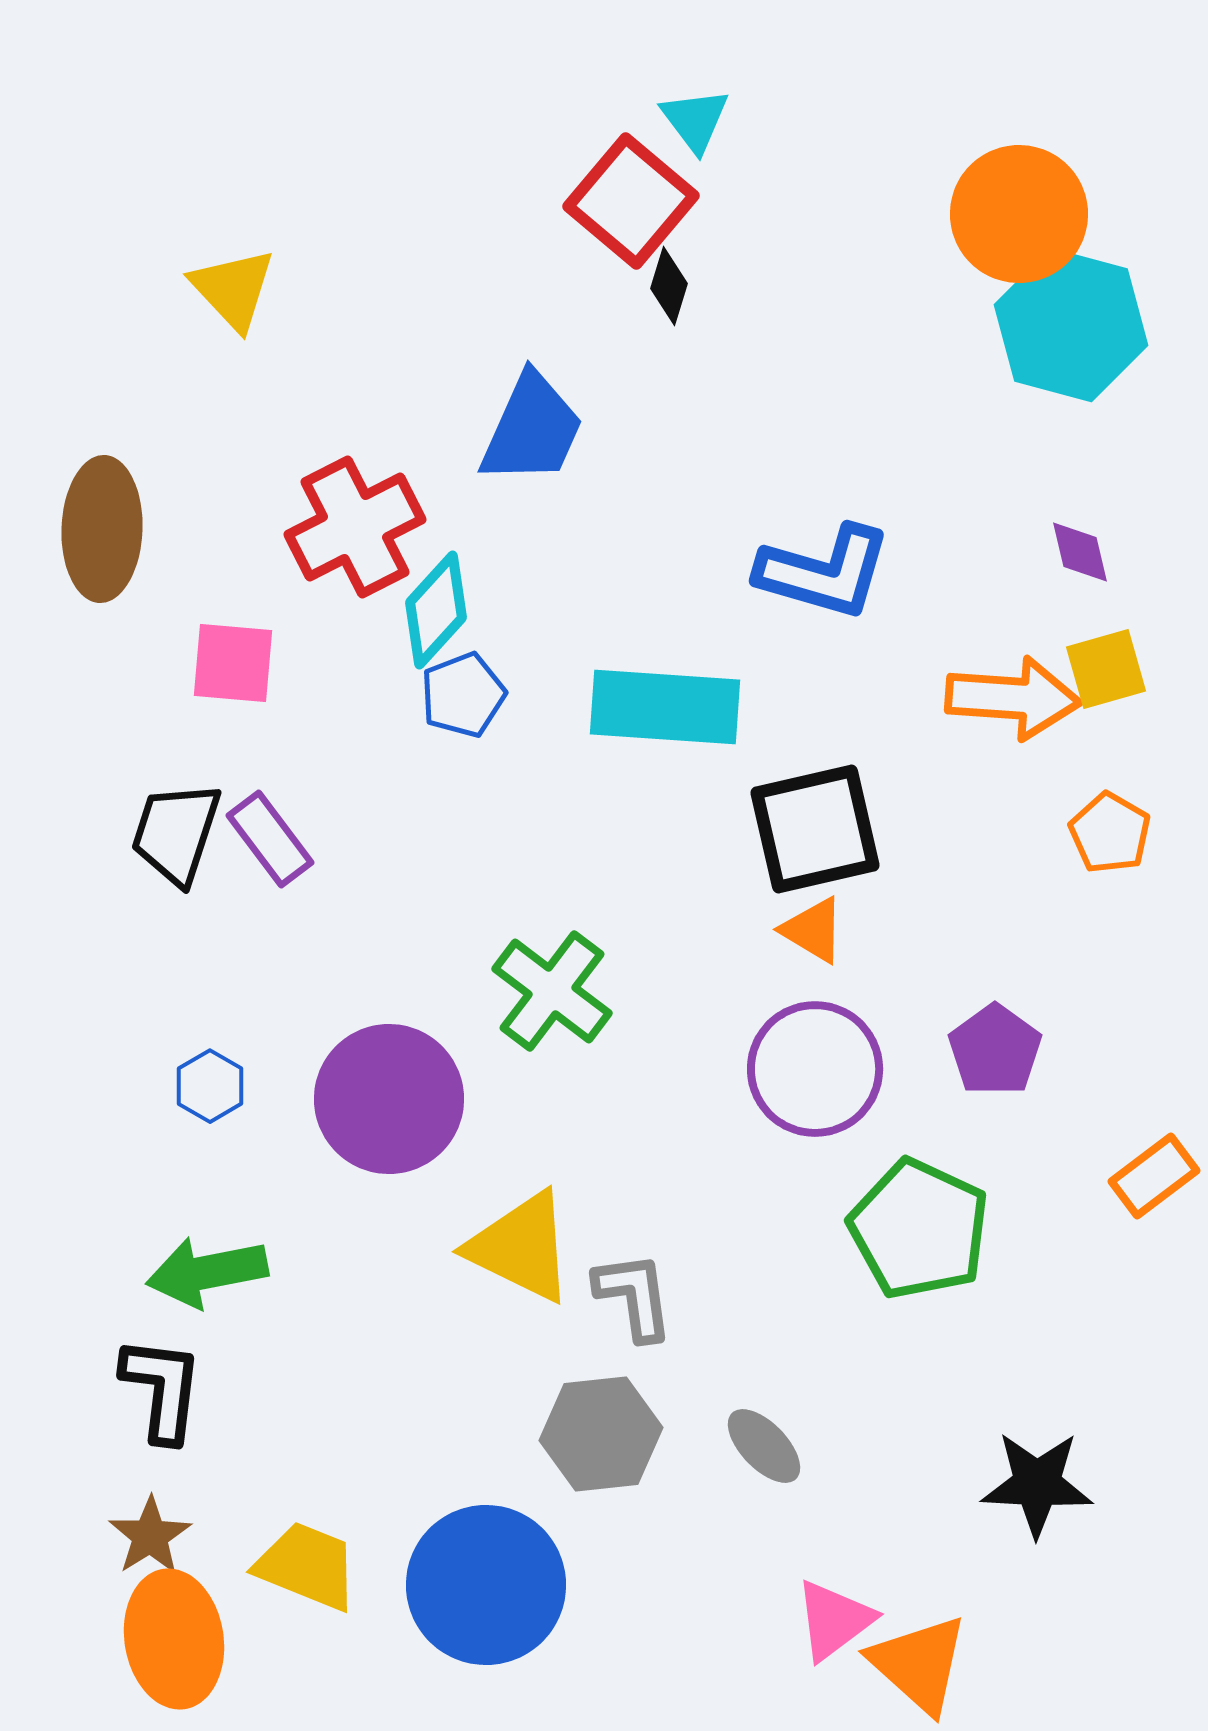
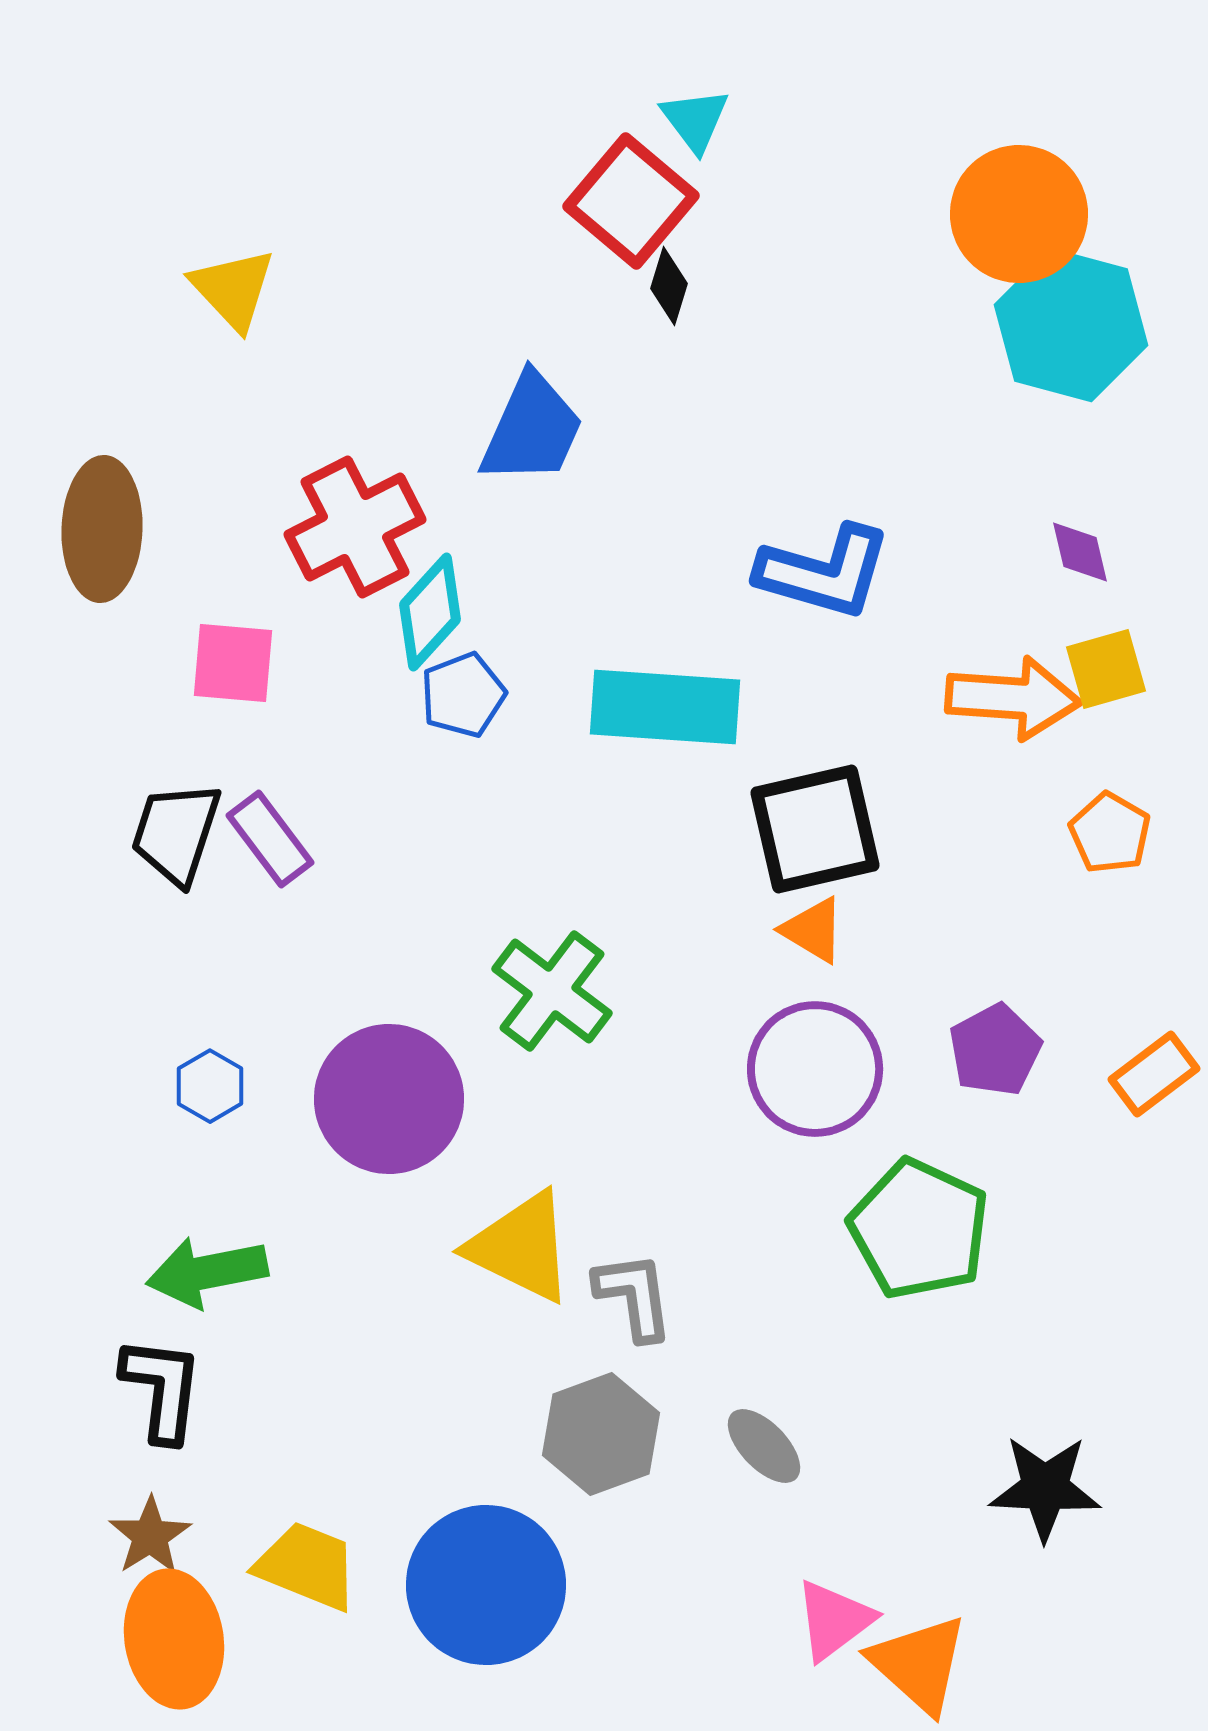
cyan diamond at (436, 610): moved 6 px left, 2 px down
purple pentagon at (995, 1050): rotated 8 degrees clockwise
orange rectangle at (1154, 1176): moved 102 px up
gray hexagon at (601, 1434): rotated 14 degrees counterclockwise
black star at (1037, 1484): moved 8 px right, 4 px down
